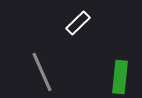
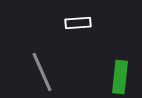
white rectangle: rotated 40 degrees clockwise
